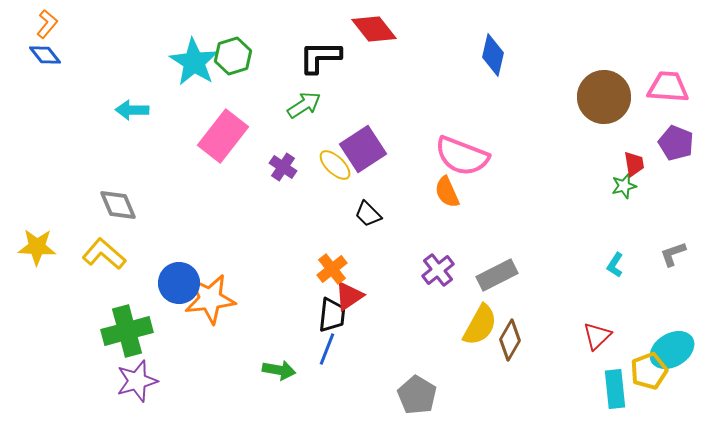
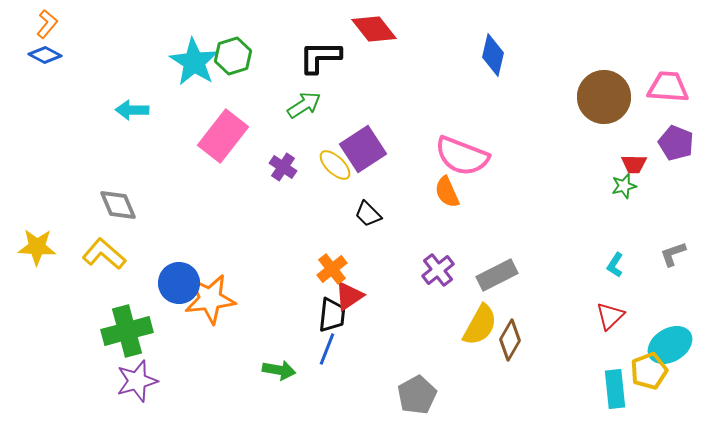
blue diamond at (45, 55): rotated 24 degrees counterclockwise
red trapezoid at (634, 164): rotated 100 degrees clockwise
red triangle at (597, 336): moved 13 px right, 20 px up
cyan ellipse at (672, 350): moved 2 px left, 5 px up
gray pentagon at (417, 395): rotated 12 degrees clockwise
